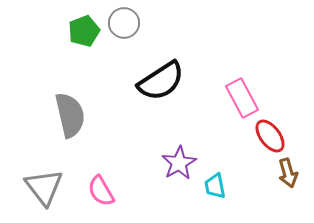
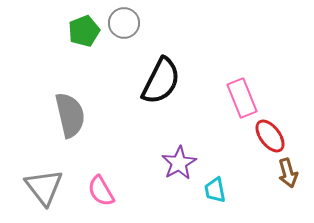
black semicircle: rotated 30 degrees counterclockwise
pink rectangle: rotated 6 degrees clockwise
cyan trapezoid: moved 4 px down
